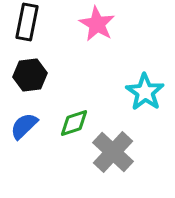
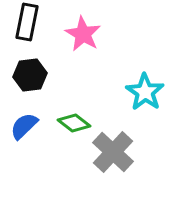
pink star: moved 14 px left, 10 px down
green diamond: rotated 56 degrees clockwise
